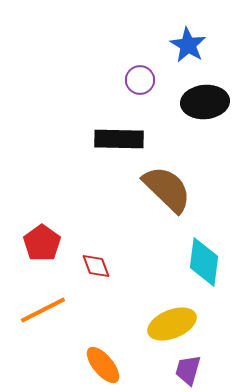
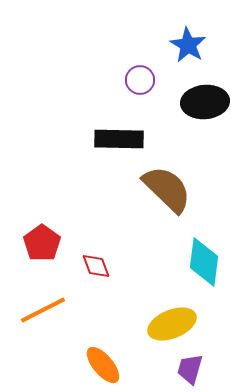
purple trapezoid: moved 2 px right, 1 px up
